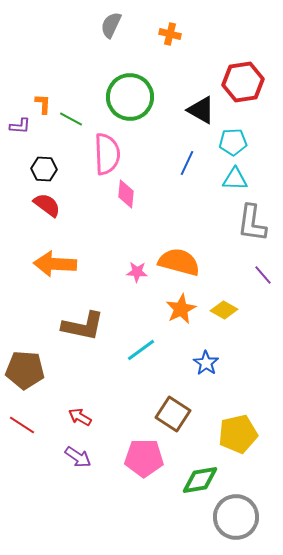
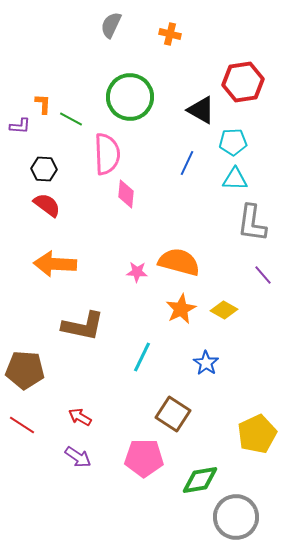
cyan line: moved 1 px right, 7 px down; rotated 28 degrees counterclockwise
yellow pentagon: moved 19 px right; rotated 12 degrees counterclockwise
